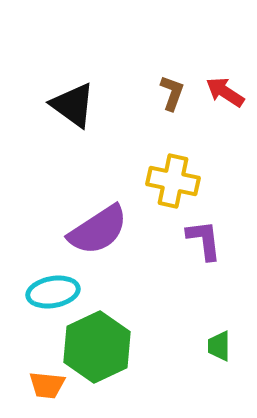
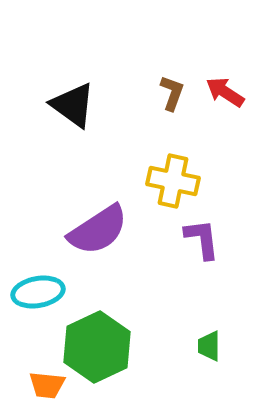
purple L-shape: moved 2 px left, 1 px up
cyan ellipse: moved 15 px left
green trapezoid: moved 10 px left
